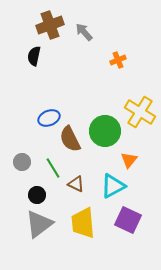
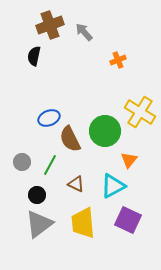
green line: moved 3 px left, 3 px up; rotated 60 degrees clockwise
